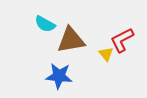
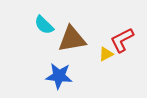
cyan semicircle: moved 1 px left, 1 px down; rotated 15 degrees clockwise
brown triangle: moved 1 px right, 1 px up
yellow triangle: rotated 42 degrees clockwise
